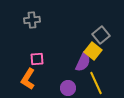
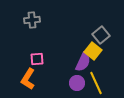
purple circle: moved 9 px right, 5 px up
